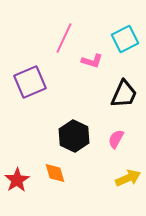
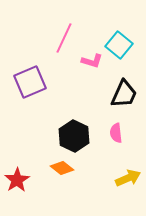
cyan square: moved 6 px left, 6 px down; rotated 24 degrees counterclockwise
pink semicircle: moved 6 px up; rotated 36 degrees counterclockwise
orange diamond: moved 7 px right, 5 px up; rotated 35 degrees counterclockwise
